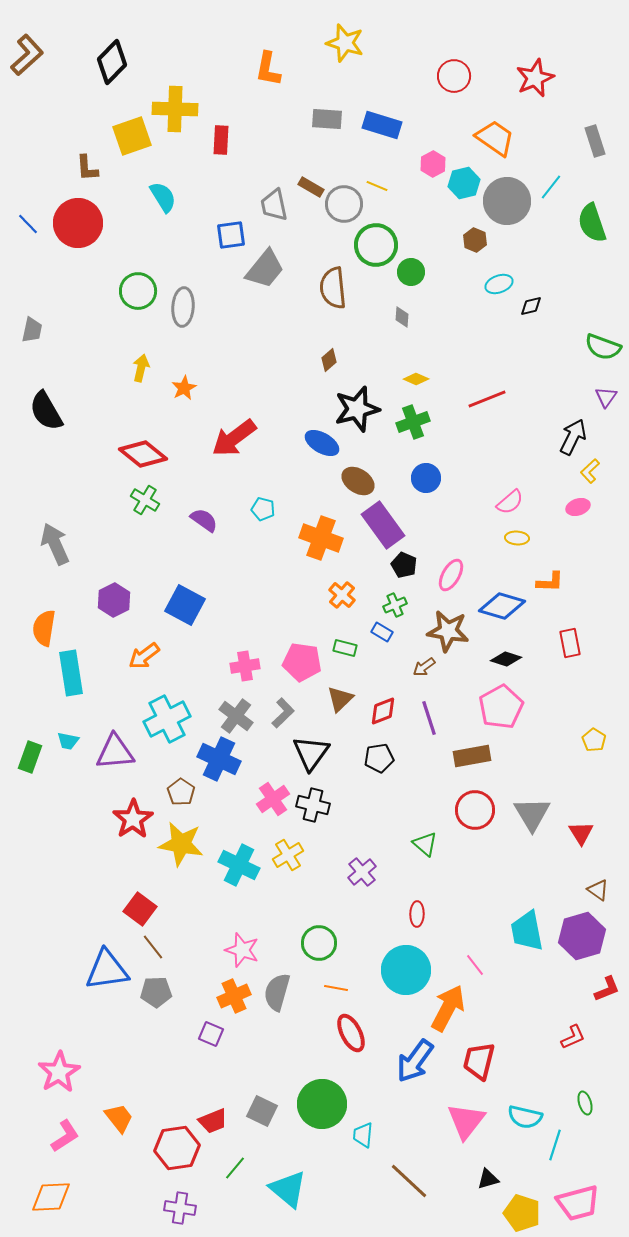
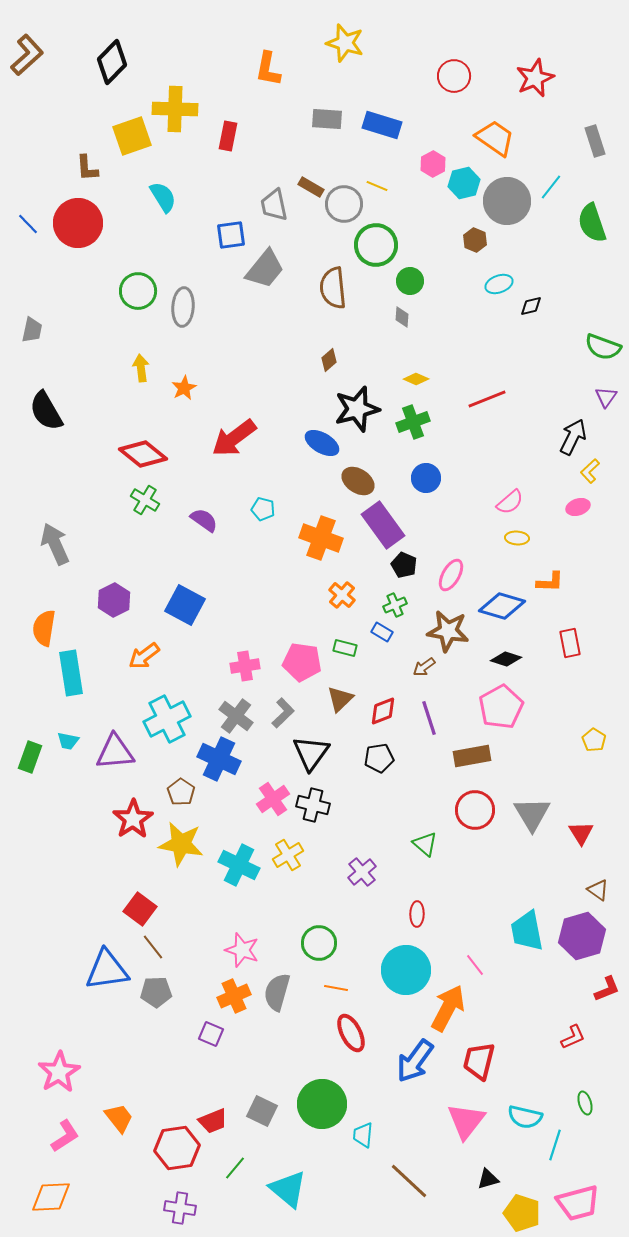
red rectangle at (221, 140): moved 7 px right, 4 px up; rotated 8 degrees clockwise
green circle at (411, 272): moved 1 px left, 9 px down
yellow arrow at (141, 368): rotated 20 degrees counterclockwise
